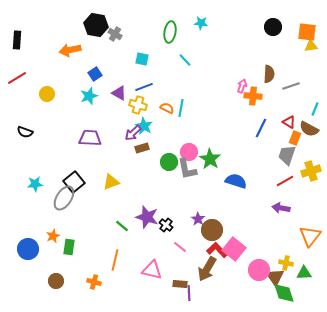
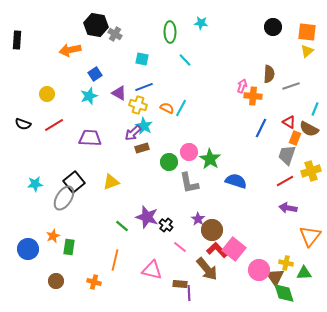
green ellipse at (170, 32): rotated 10 degrees counterclockwise
yellow triangle at (311, 46): moved 4 px left, 5 px down; rotated 32 degrees counterclockwise
red line at (17, 78): moved 37 px right, 47 px down
cyan line at (181, 108): rotated 18 degrees clockwise
black semicircle at (25, 132): moved 2 px left, 8 px up
gray L-shape at (187, 169): moved 2 px right, 14 px down
purple arrow at (281, 208): moved 7 px right
brown arrow at (207, 269): rotated 70 degrees counterclockwise
